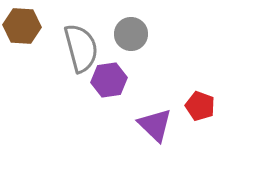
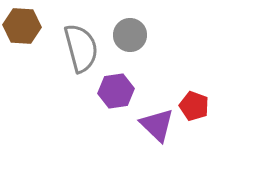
gray circle: moved 1 px left, 1 px down
purple hexagon: moved 7 px right, 11 px down
red pentagon: moved 6 px left
purple triangle: moved 2 px right
